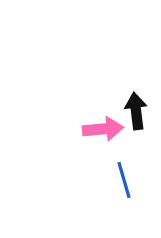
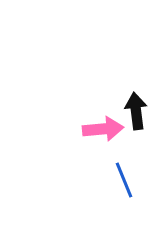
blue line: rotated 6 degrees counterclockwise
